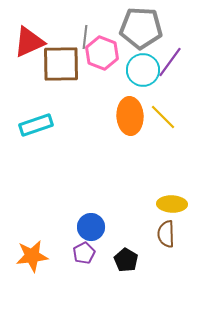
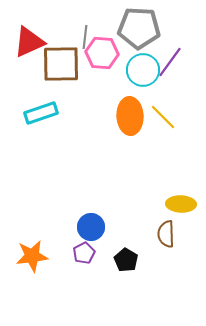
gray pentagon: moved 2 px left
pink hexagon: rotated 16 degrees counterclockwise
cyan rectangle: moved 5 px right, 12 px up
yellow ellipse: moved 9 px right
